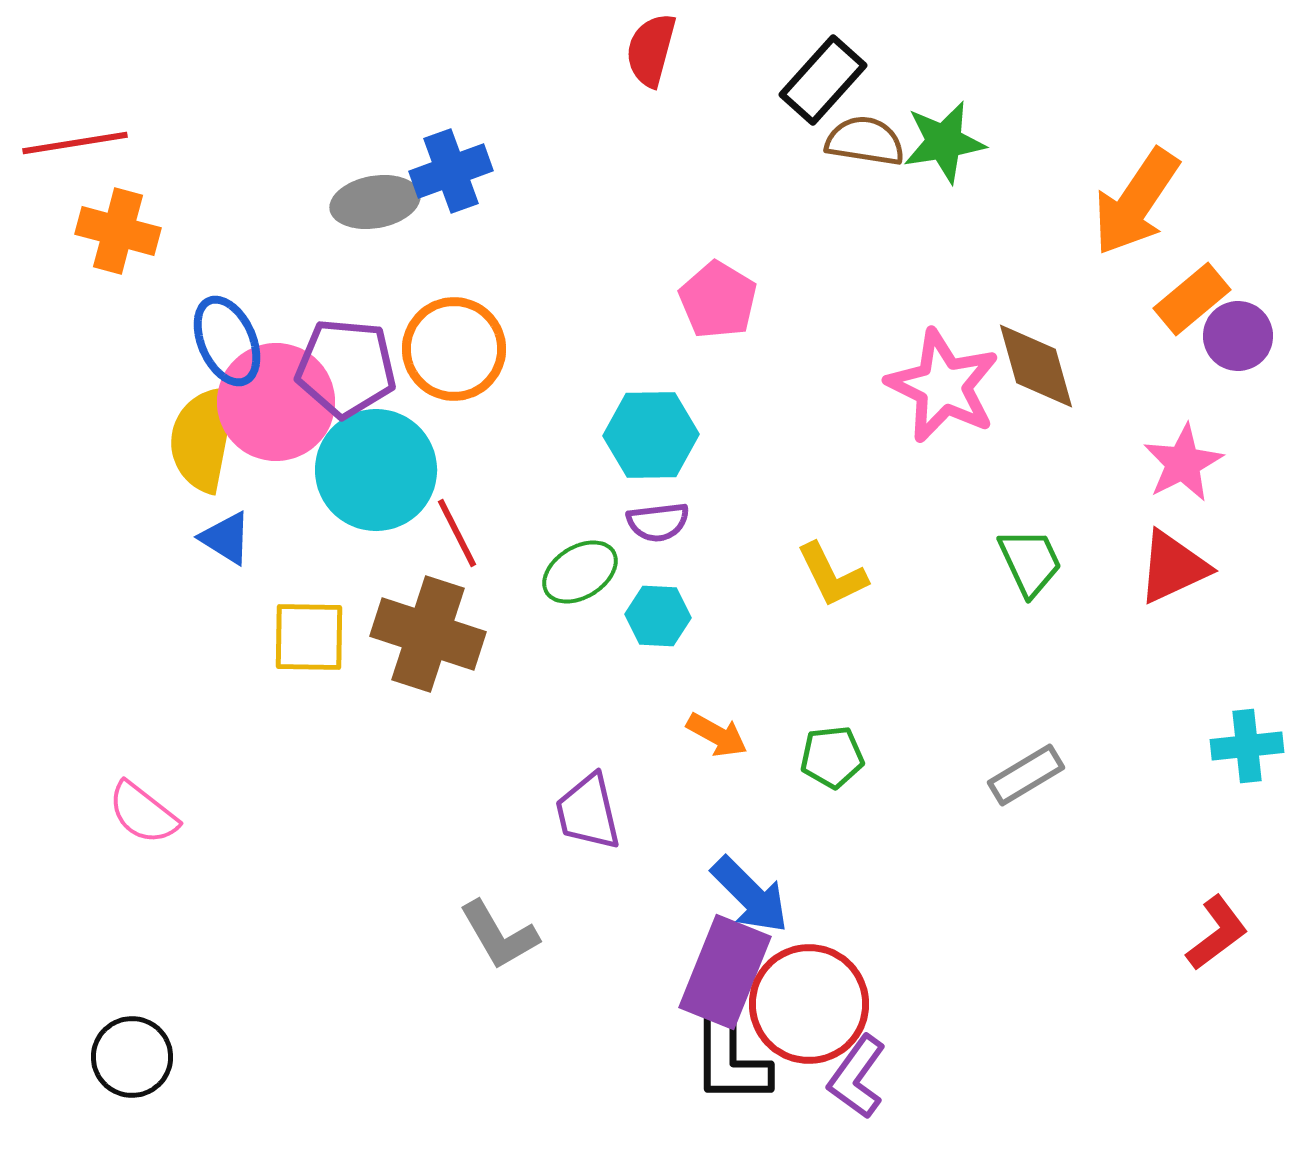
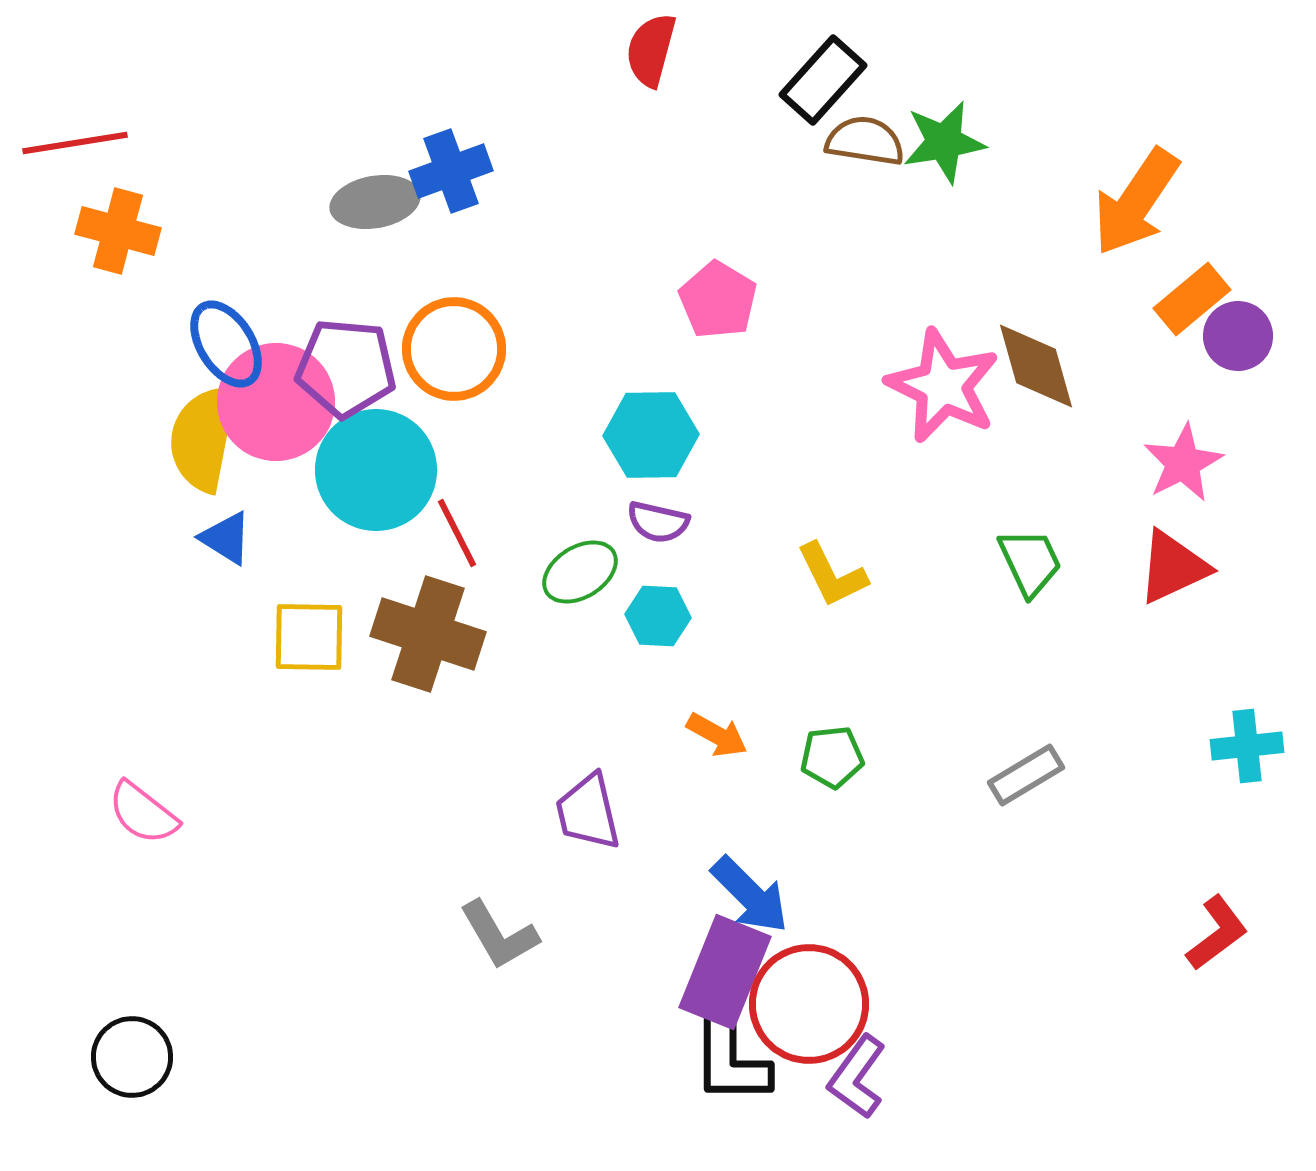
blue ellipse at (227, 341): moved 1 px left, 3 px down; rotated 8 degrees counterclockwise
purple semicircle at (658, 522): rotated 20 degrees clockwise
